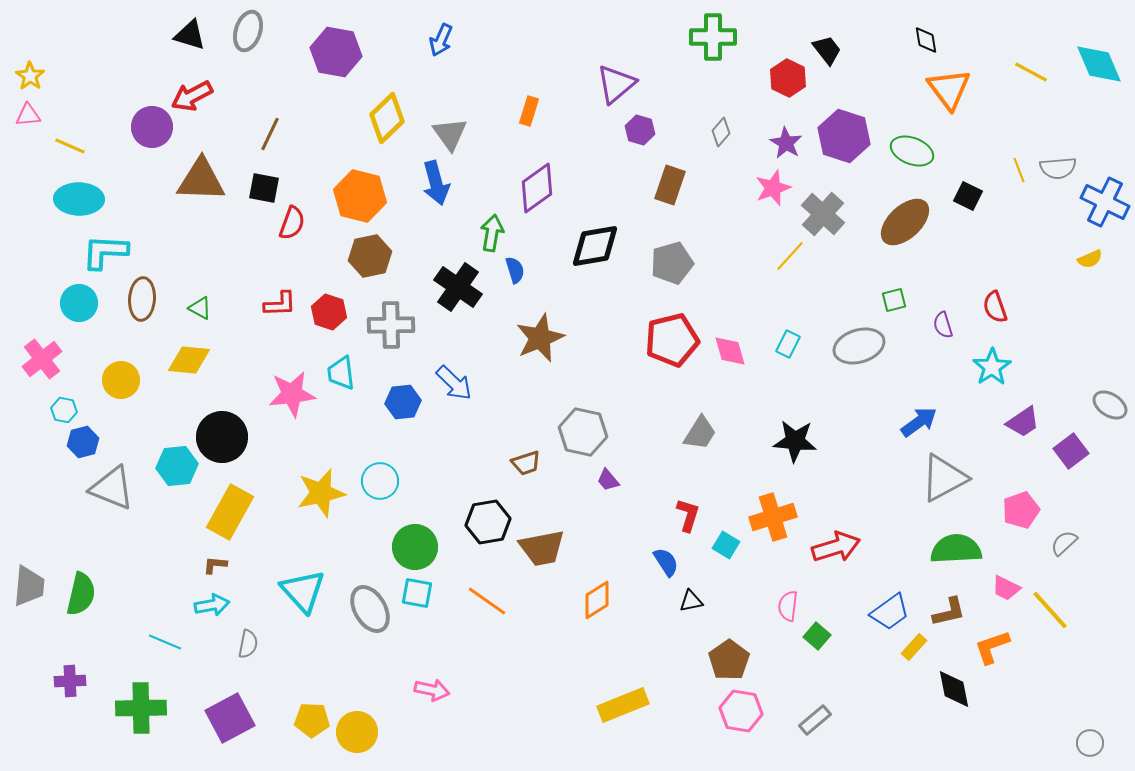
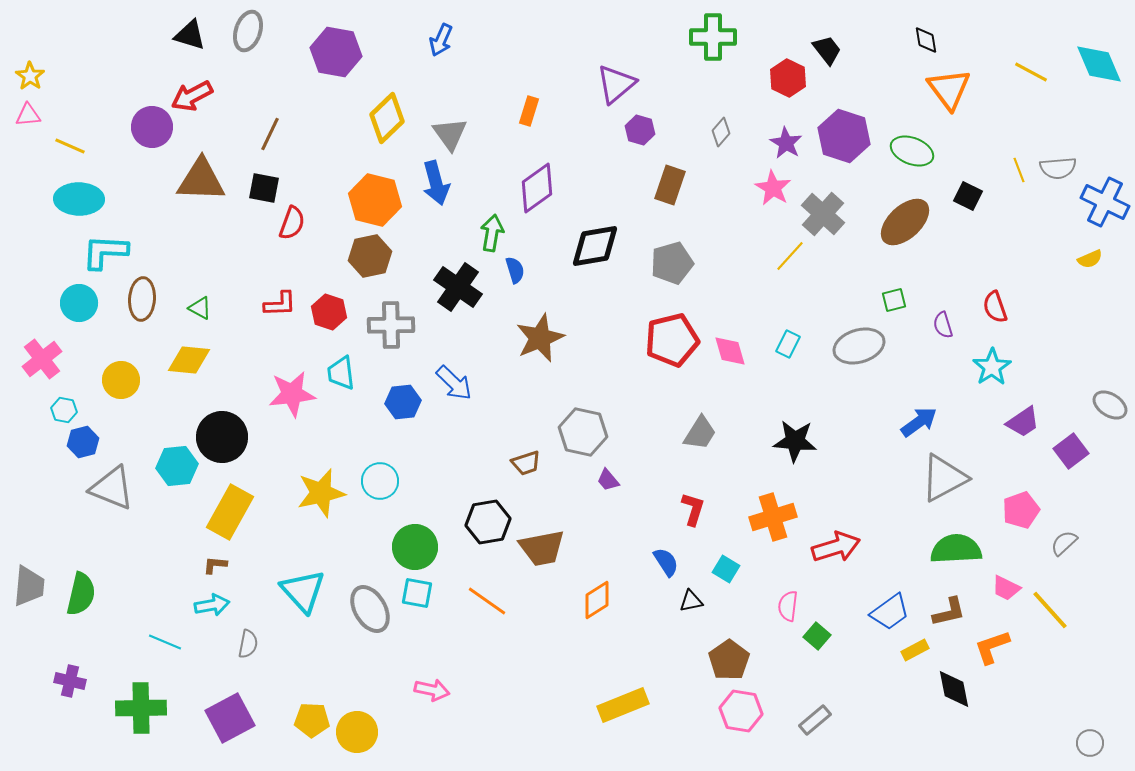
pink star at (773, 188): rotated 21 degrees counterclockwise
orange hexagon at (360, 196): moved 15 px right, 4 px down
red L-shape at (688, 515): moved 5 px right, 6 px up
cyan square at (726, 545): moved 24 px down
yellow rectangle at (914, 647): moved 1 px right, 3 px down; rotated 20 degrees clockwise
purple cross at (70, 681): rotated 16 degrees clockwise
